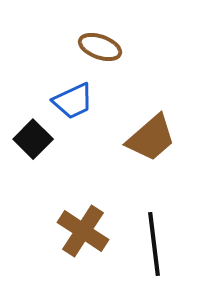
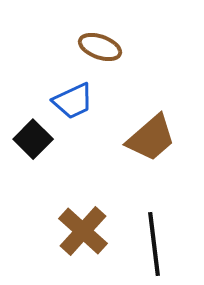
brown cross: rotated 9 degrees clockwise
